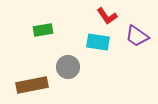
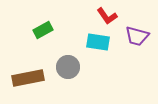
green rectangle: rotated 18 degrees counterclockwise
purple trapezoid: rotated 20 degrees counterclockwise
brown rectangle: moved 4 px left, 7 px up
